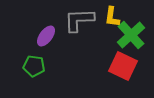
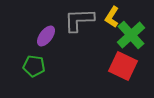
yellow L-shape: rotated 25 degrees clockwise
